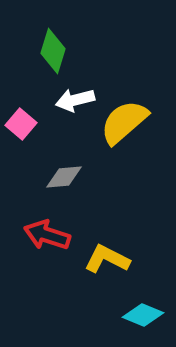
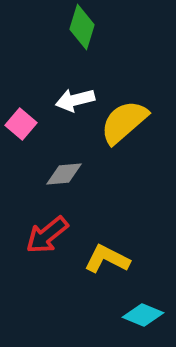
green diamond: moved 29 px right, 24 px up
gray diamond: moved 3 px up
red arrow: rotated 57 degrees counterclockwise
